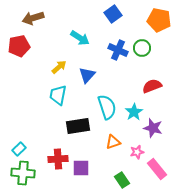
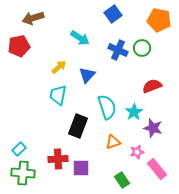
black rectangle: rotated 60 degrees counterclockwise
